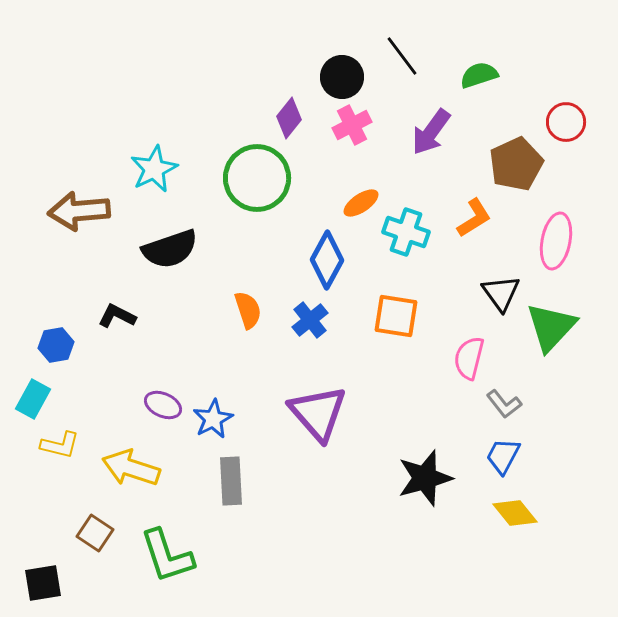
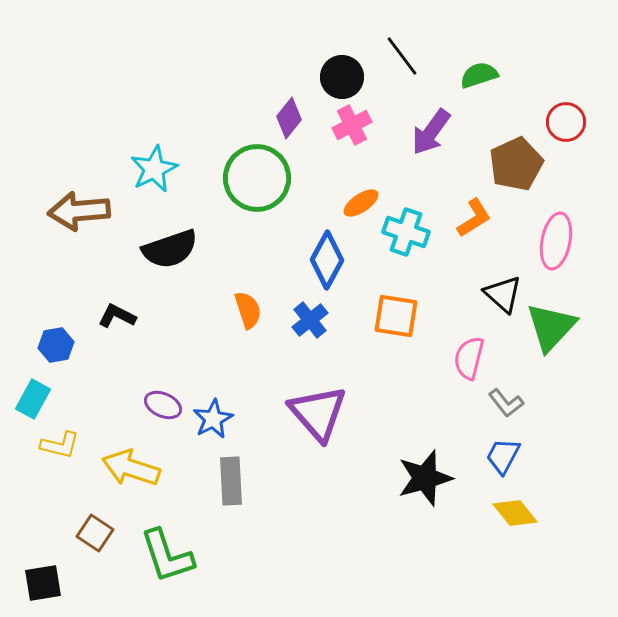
black triangle: moved 2 px right, 1 px down; rotated 12 degrees counterclockwise
gray L-shape: moved 2 px right, 1 px up
